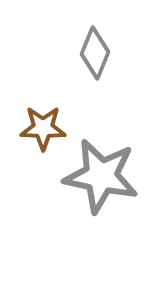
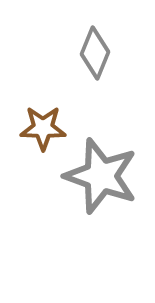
gray star: rotated 8 degrees clockwise
